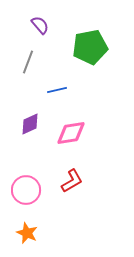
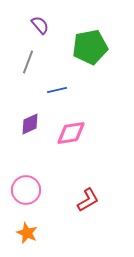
red L-shape: moved 16 px right, 19 px down
